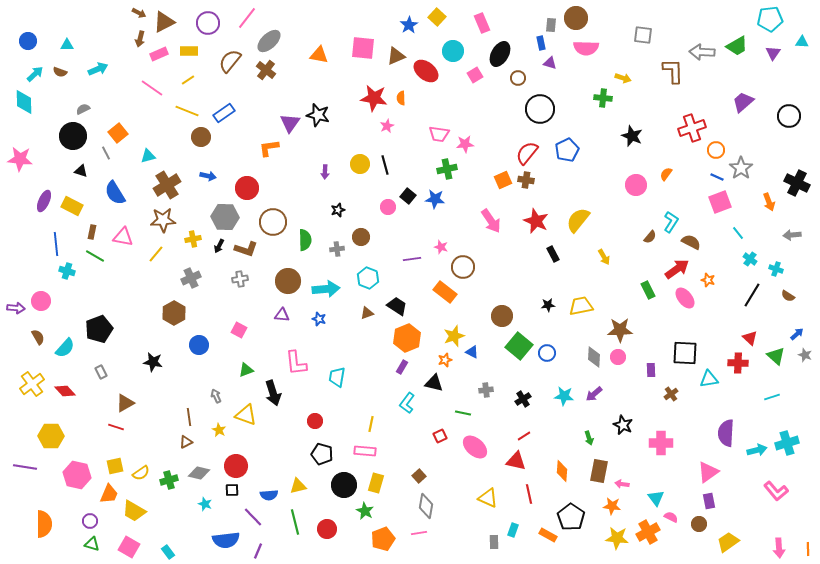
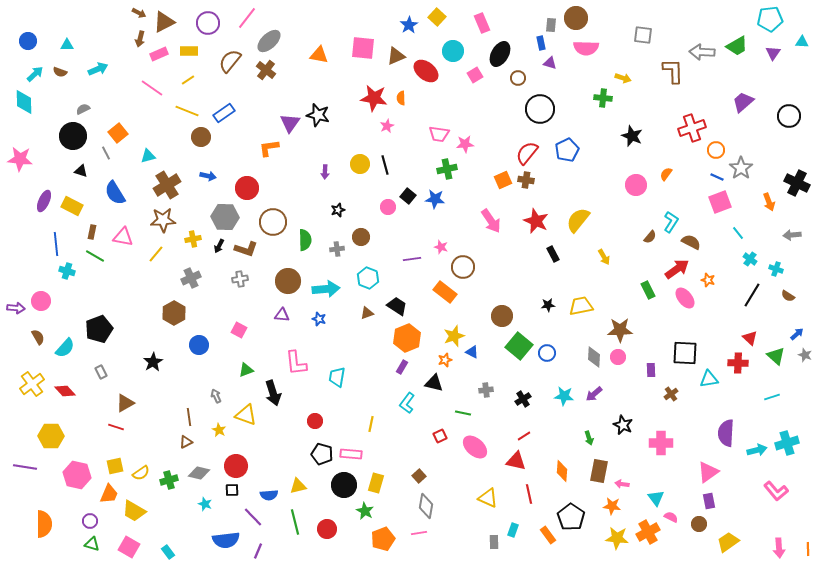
black star at (153, 362): rotated 30 degrees clockwise
pink rectangle at (365, 451): moved 14 px left, 3 px down
orange rectangle at (548, 535): rotated 24 degrees clockwise
